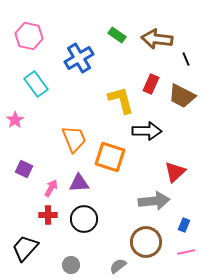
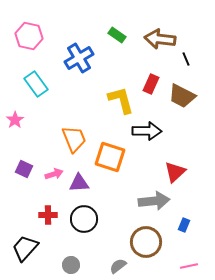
brown arrow: moved 3 px right
pink arrow: moved 3 px right, 14 px up; rotated 42 degrees clockwise
pink line: moved 3 px right, 14 px down
